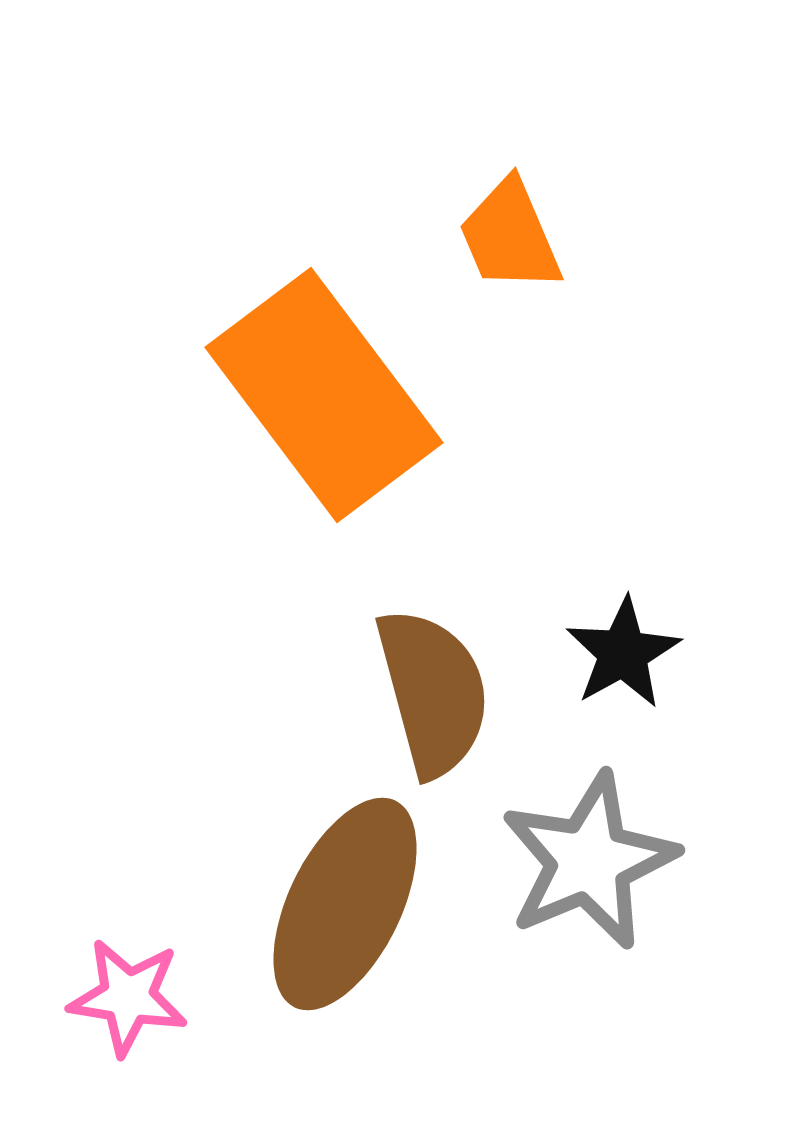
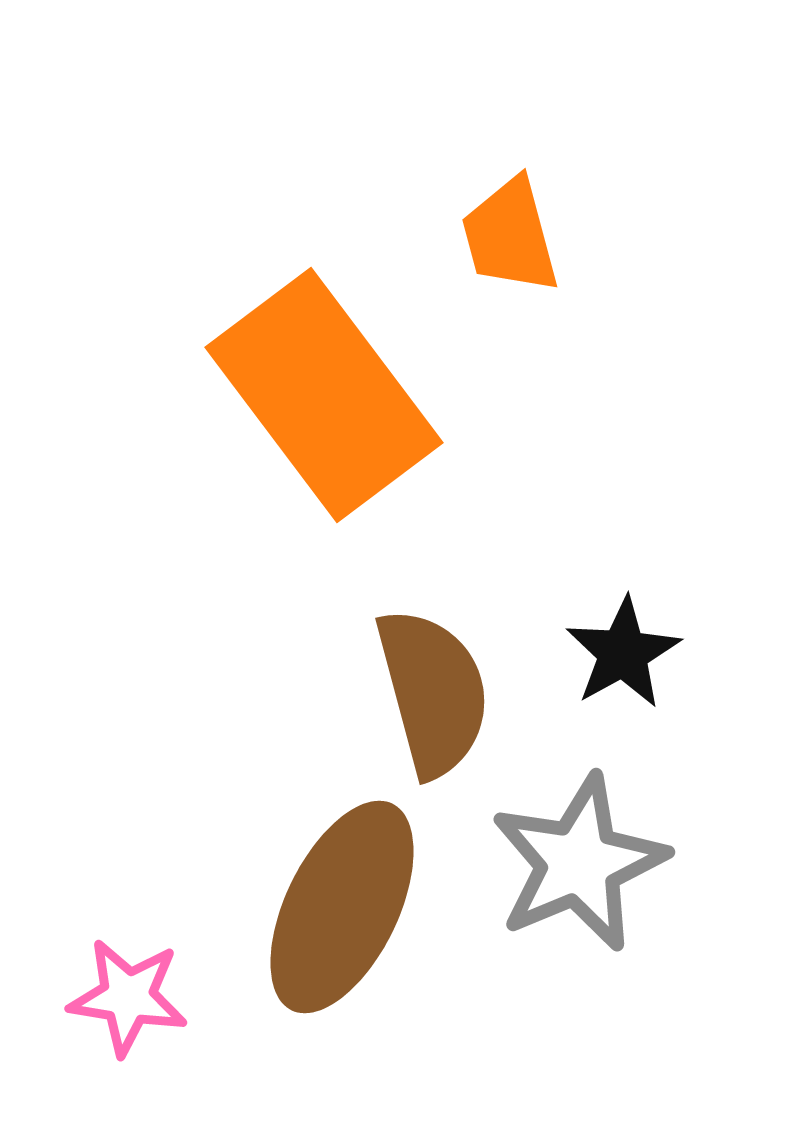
orange trapezoid: rotated 8 degrees clockwise
gray star: moved 10 px left, 2 px down
brown ellipse: moved 3 px left, 3 px down
